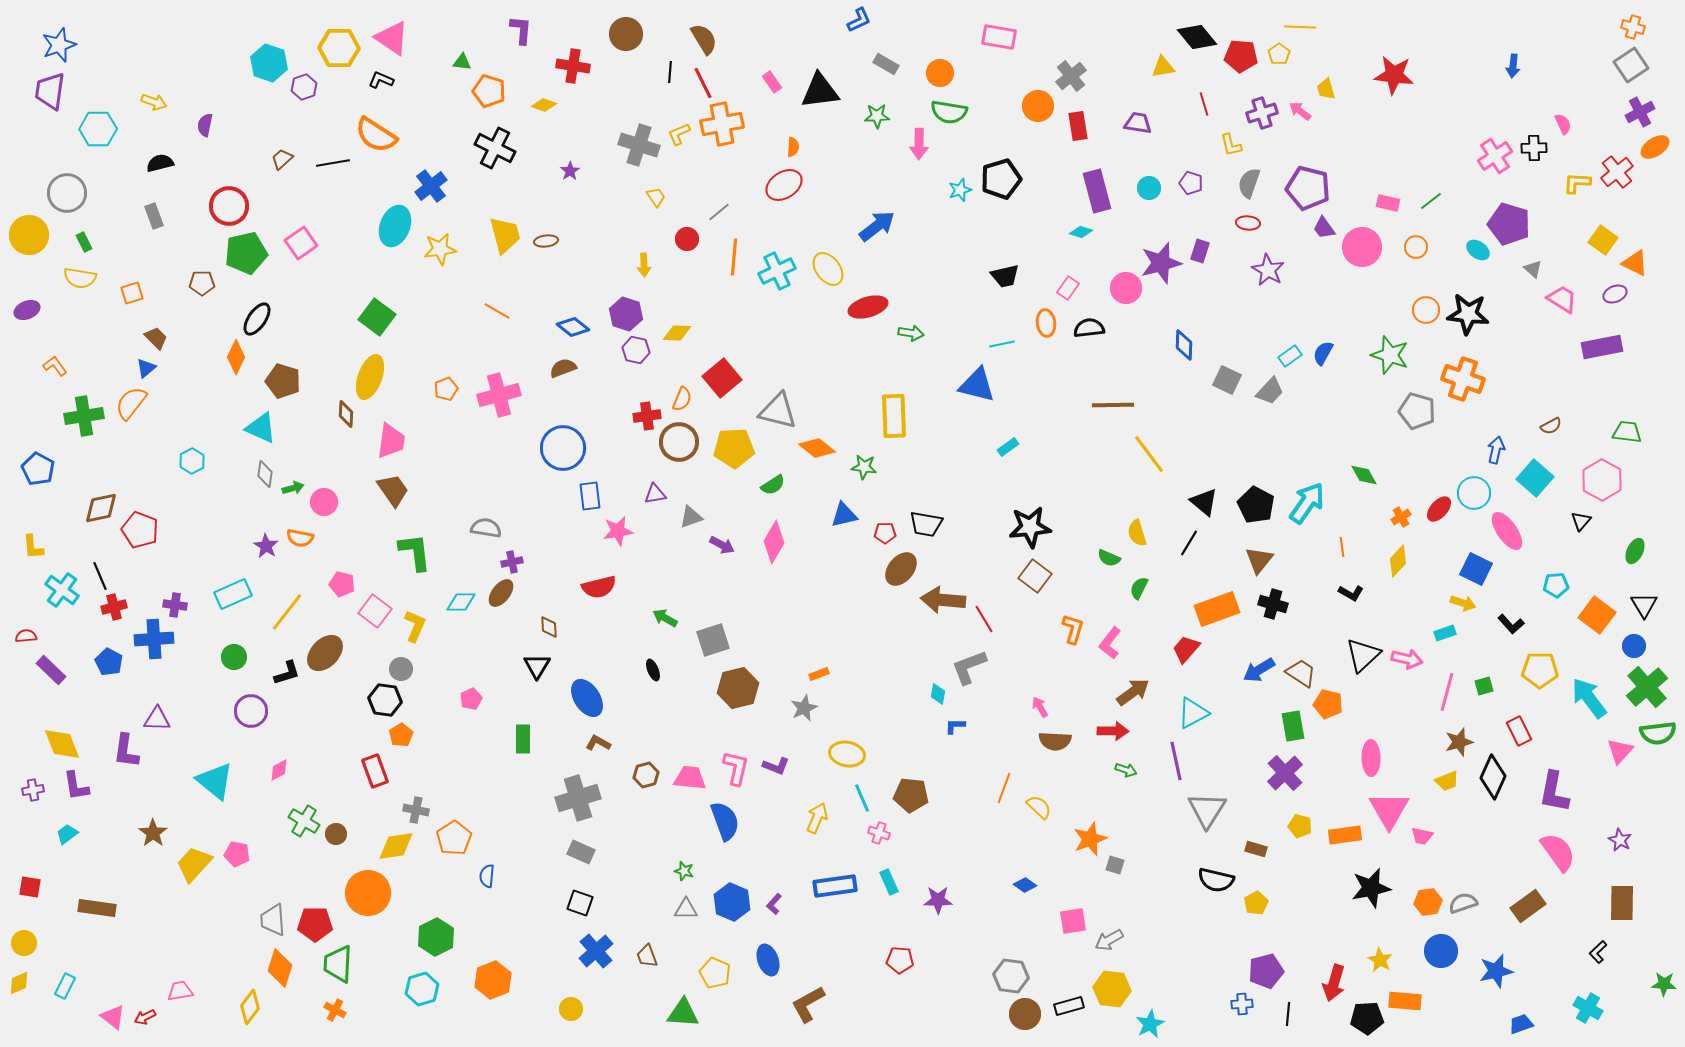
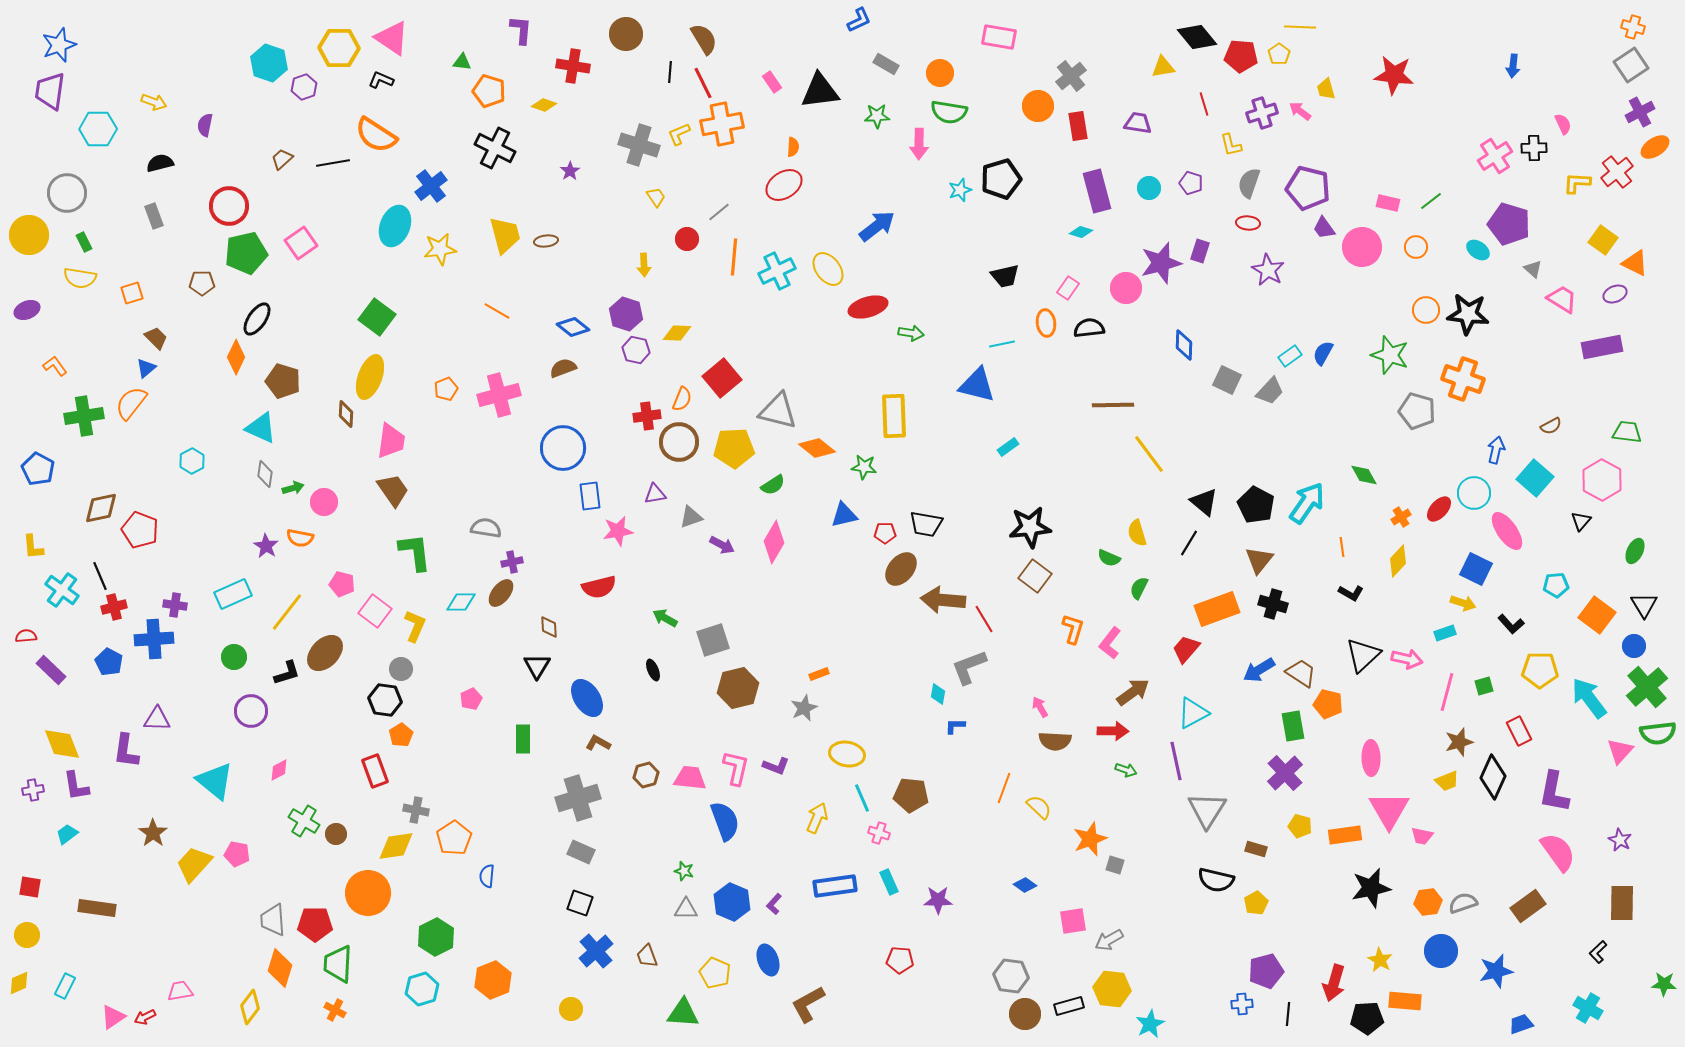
yellow circle at (24, 943): moved 3 px right, 8 px up
pink triangle at (113, 1017): rotated 48 degrees clockwise
